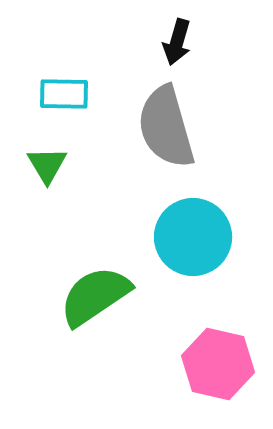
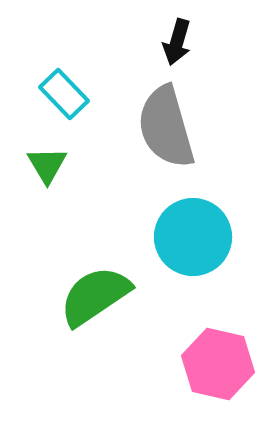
cyan rectangle: rotated 45 degrees clockwise
